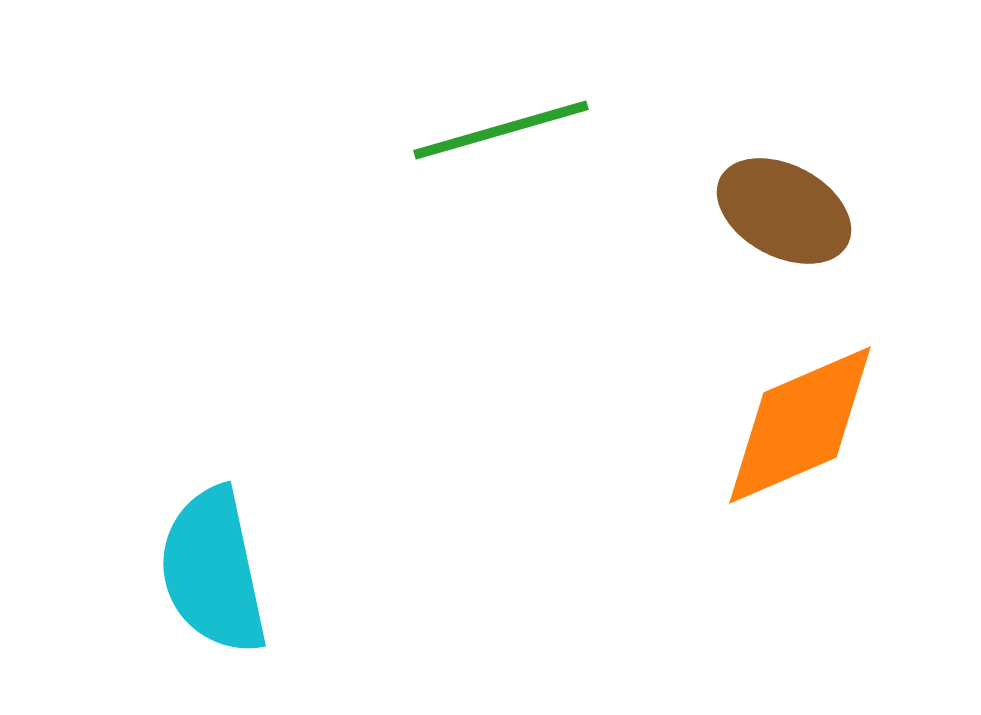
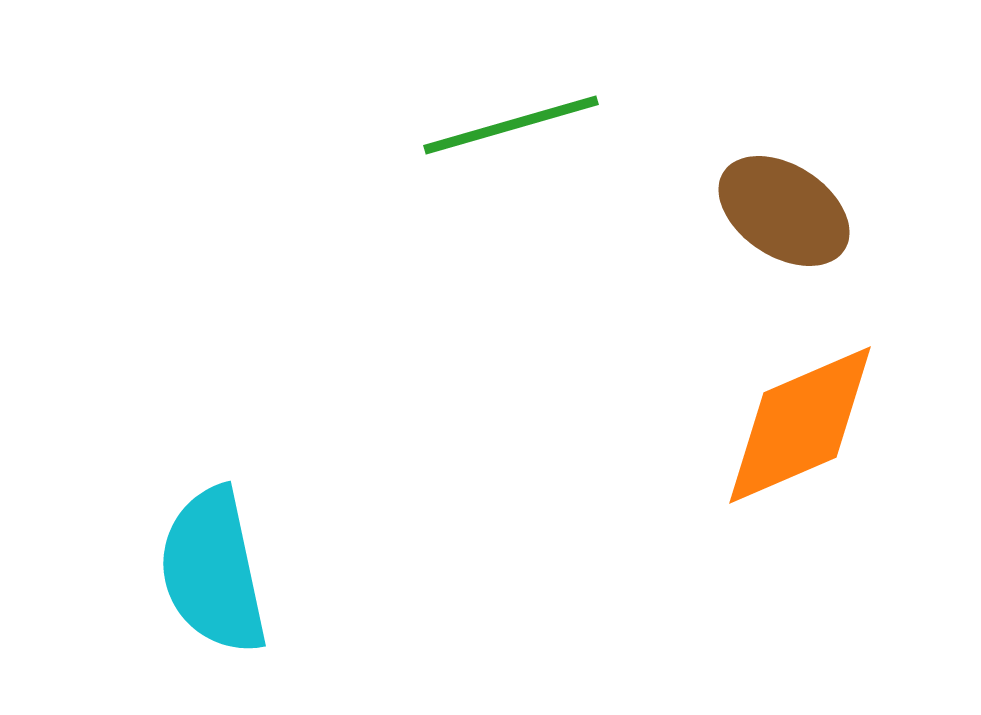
green line: moved 10 px right, 5 px up
brown ellipse: rotated 5 degrees clockwise
